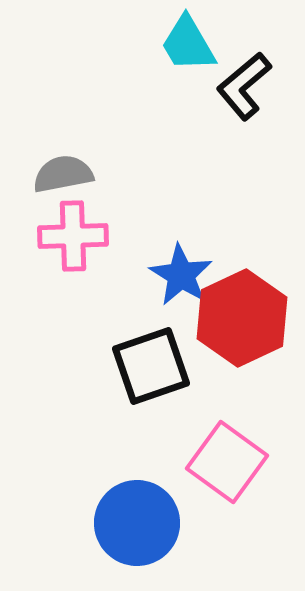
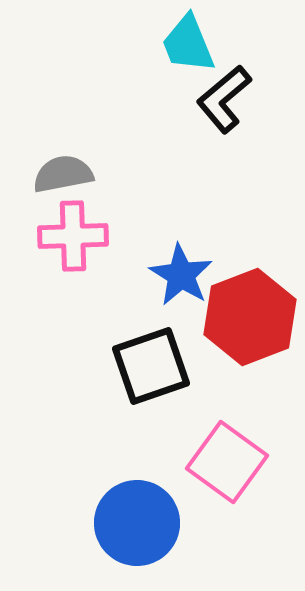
cyan trapezoid: rotated 8 degrees clockwise
black L-shape: moved 20 px left, 13 px down
red hexagon: moved 8 px right, 1 px up; rotated 4 degrees clockwise
